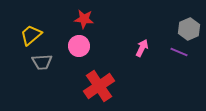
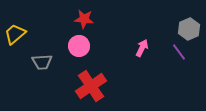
yellow trapezoid: moved 16 px left, 1 px up
purple line: rotated 30 degrees clockwise
red cross: moved 8 px left
